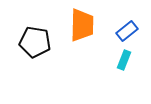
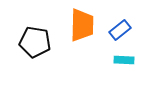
blue rectangle: moved 7 px left, 1 px up
cyan rectangle: rotated 72 degrees clockwise
